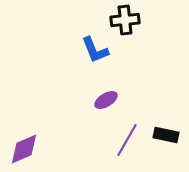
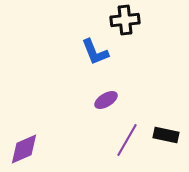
blue L-shape: moved 2 px down
